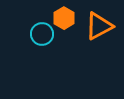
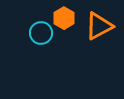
cyan circle: moved 1 px left, 1 px up
